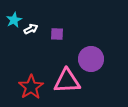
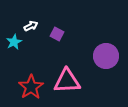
cyan star: moved 22 px down
white arrow: moved 3 px up
purple square: rotated 24 degrees clockwise
purple circle: moved 15 px right, 3 px up
